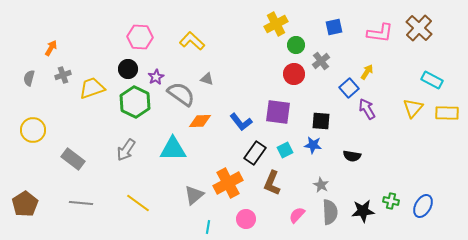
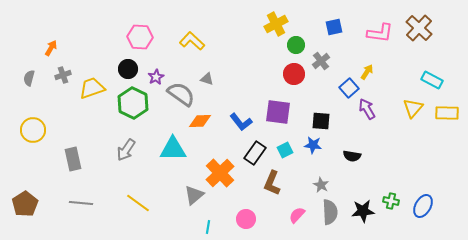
green hexagon at (135, 102): moved 2 px left, 1 px down
gray rectangle at (73, 159): rotated 40 degrees clockwise
orange cross at (228, 183): moved 8 px left, 10 px up; rotated 16 degrees counterclockwise
